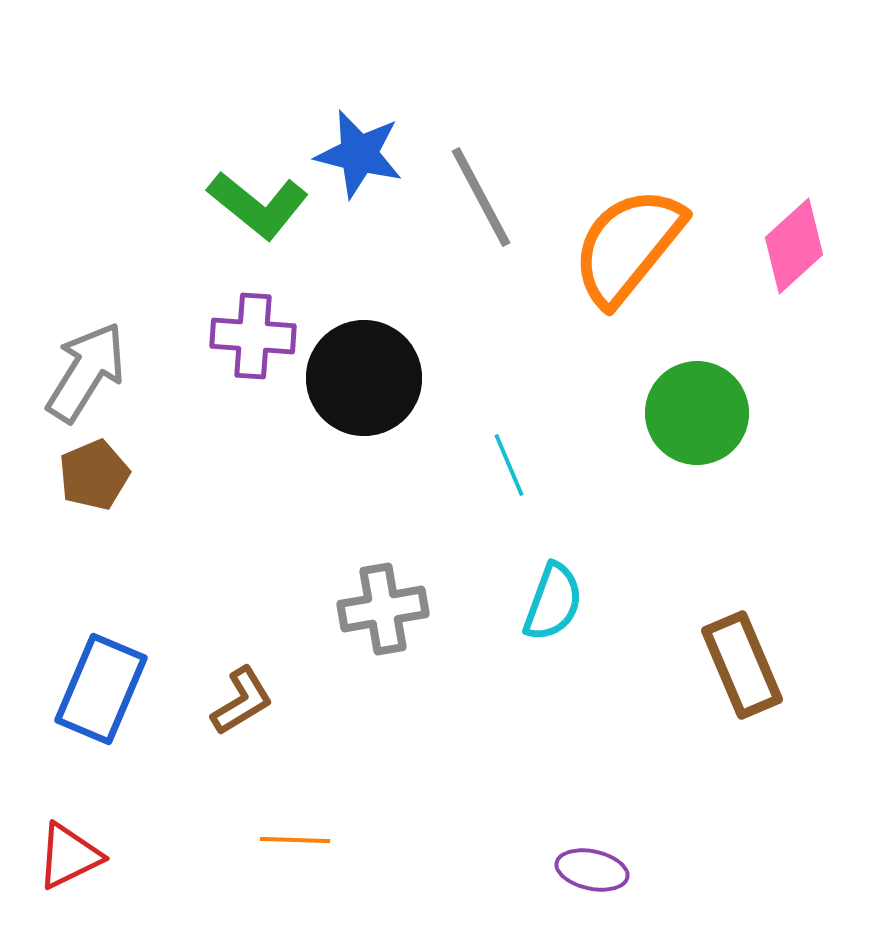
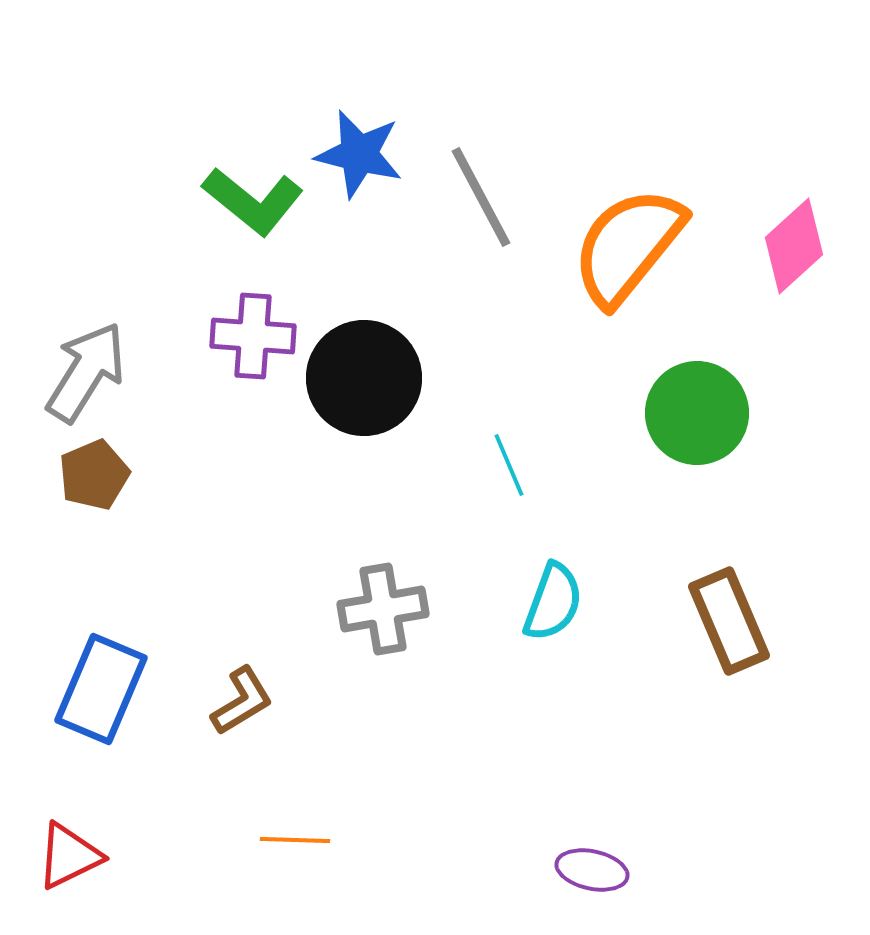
green L-shape: moved 5 px left, 4 px up
brown rectangle: moved 13 px left, 44 px up
